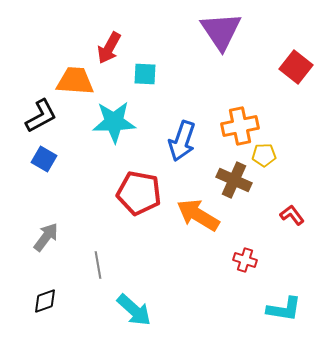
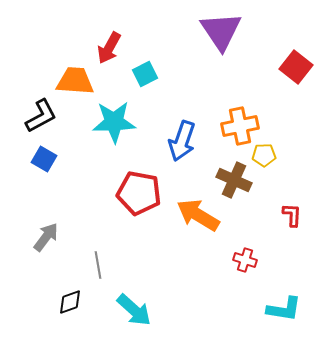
cyan square: rotated 30 degrees counterclockwise
red L-shape: rotated 40 degrees clockwise
black diamond: moved 25 px right, 1 px down
